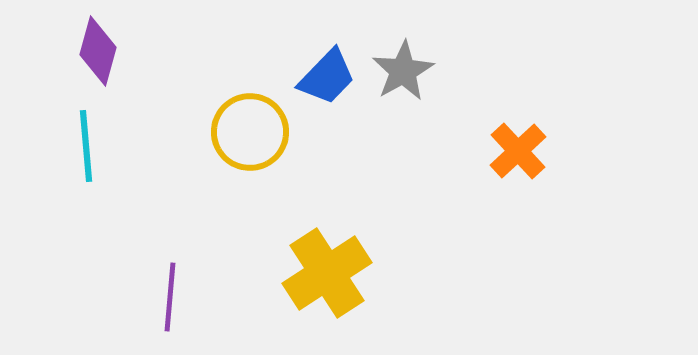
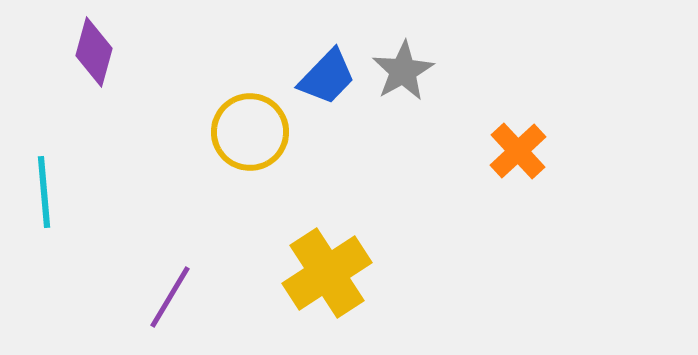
purple diamond: moved 4 px left, 1 px down
cyan line: moved 42 px left, 46 px down
purple line: rotated 26 degrees clockwise
